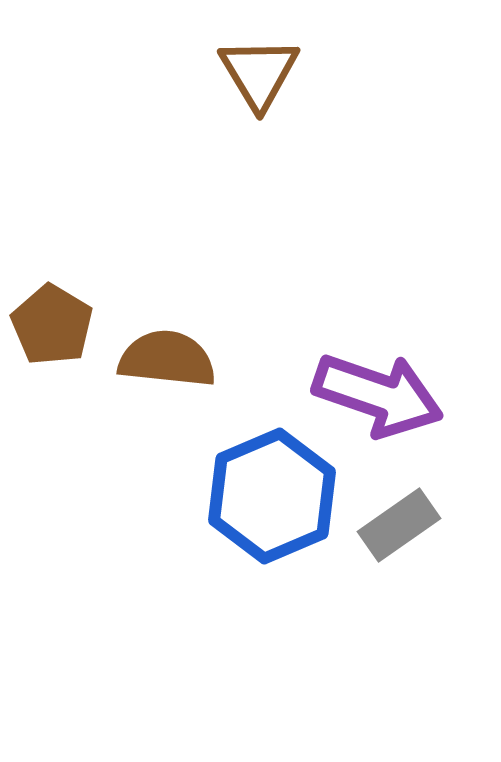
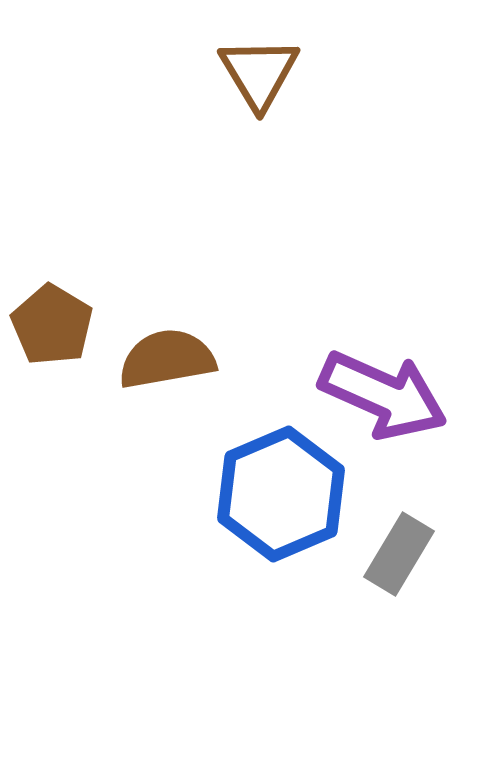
brown semicircle: rotated 16 degrees counterclockwise
purple arrow: moved 5 px right; rotated 5 degrees clockwise
blue hexagon: moved 9 px right, 2 px up
gray rectangle: moved 29 px down; rotated 24 degrees counterclockwise
